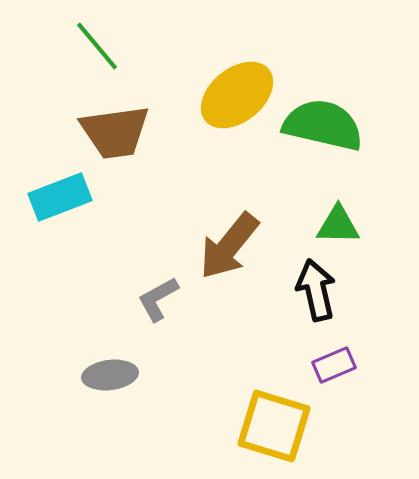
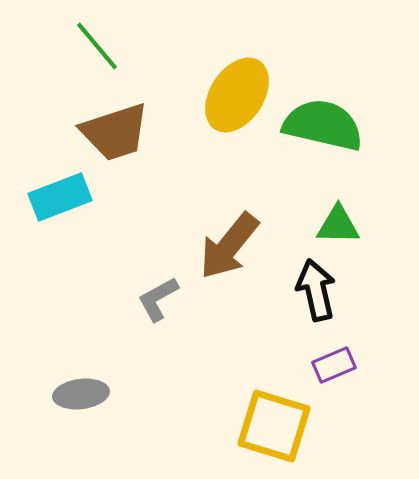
yellow ellipse: rotated 18 degrees counterclockwise
brown trapezoid: rotated 10 degrees counterclockwise
gray ellipse: moved 29 px left, 19 px down
